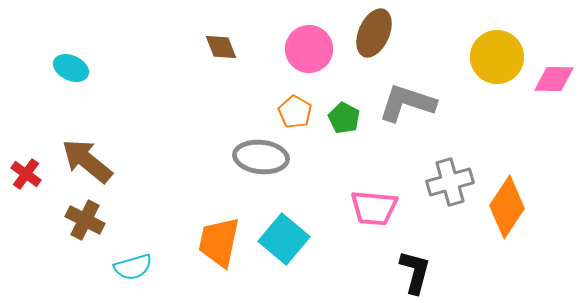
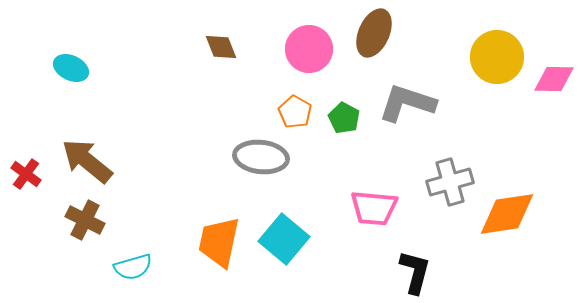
orange diamond: moved 7 px down; rotated 48 degrees clockwise
